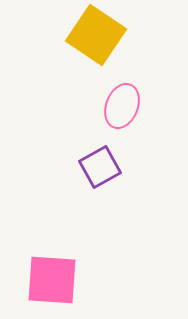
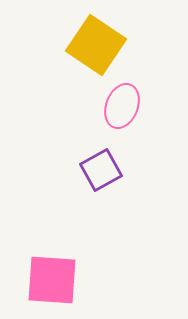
yellow square: moved 10 px down
purple square: moved 1 px right, 3 px down
